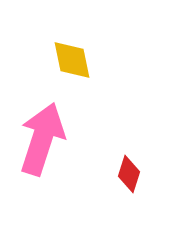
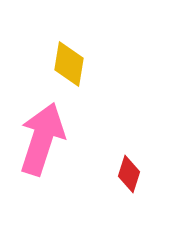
yellow diamond: moved 3 px left, 4 px down; rotated 21 degrees clockwise
